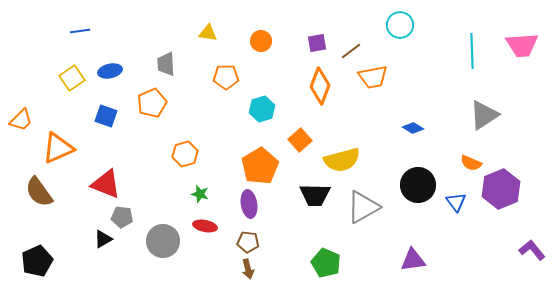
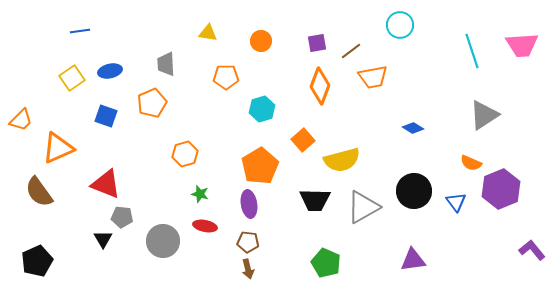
cyan line at (472, 51): rotated 16 degrees counterclockwise
orange square at (300, 140): moved 3 px right
black circle at (418, 185): moved 4 px left, 6 px down
black trapezoid at (315, 195): moved 5 px down
black triangle at (103, 239): rotated 30 degrees counterclockwise
